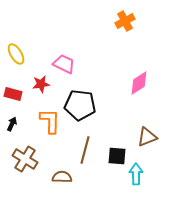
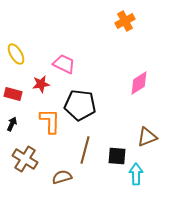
brown semicircle: rotated 18 degrees counterclockwise
